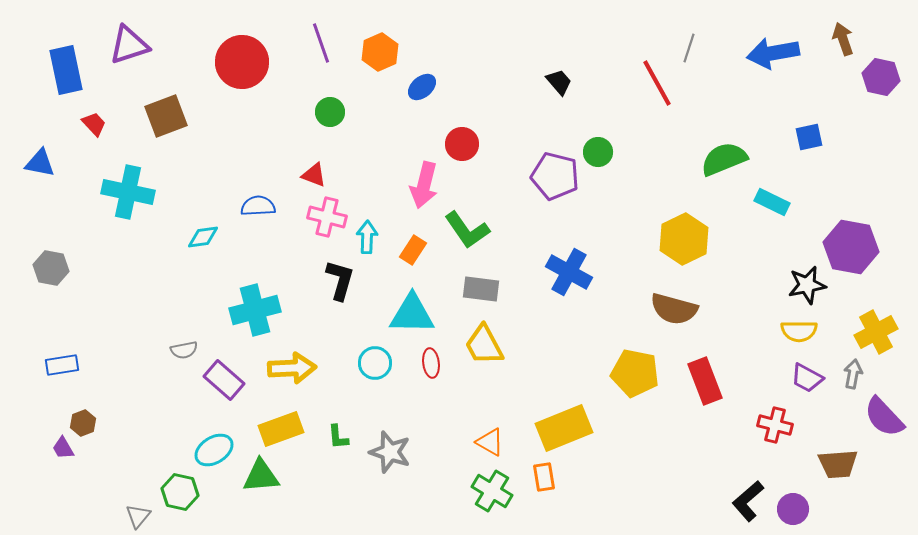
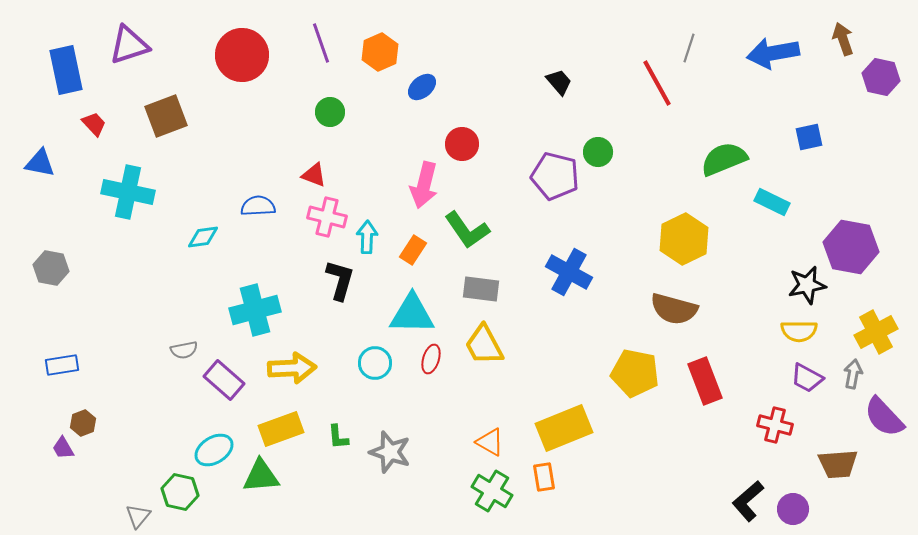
red circle at (242, 62): moved 7 px up
red ellipse at (431, 363): moved 4 px up; rotated 24 degrees clockwise
